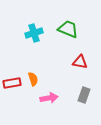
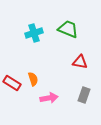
red rectangle: rotated 42 degrees clockwise
